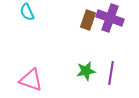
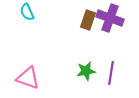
pink triangle: moved 3 px left, 2 px up
